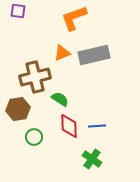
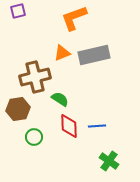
purple square: rotated 21 degrees counterclockwise
green cross: moved 17 px right, 2 px down
